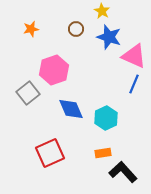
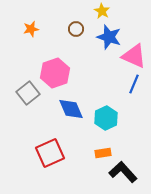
pink hexagon: moved 1 px right, 3 px down
